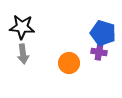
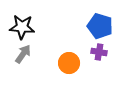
blue pentagon: moved 3 px left, 7 px up
gray arrow: rotated 138 degrees counterclockwise
